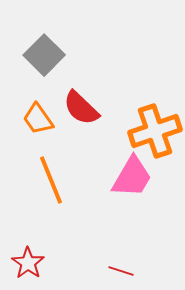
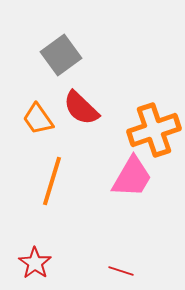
gray square: moved 17 px right; rotated 9 degrees clockwise
orange cross: moved 1 px left, 1 px up
orange line: moved 1 px right, 1 px down; rotated 39 degrees clockwise
red star: moved 7 px right
